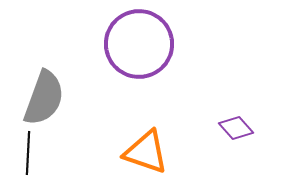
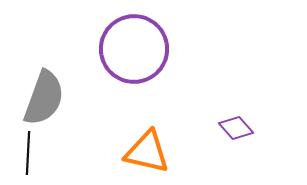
purple circle: moved 5 px left, 5 px down
orange triangle: moved 1 px right; rotated 6 degrees counterclockwise
